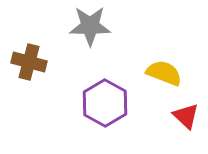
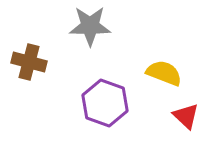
purple hexagon: rotated 9 degrees counterclockwise
